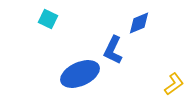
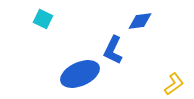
cyan square: moved 5 px left
blue diamond: moved 1 px right, 2 px up; rotated 15 degrees clockwise
